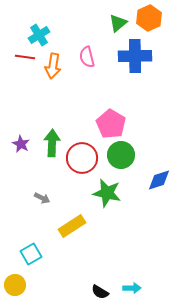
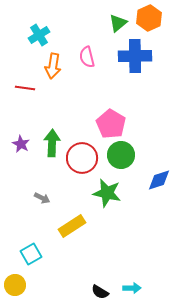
red line: moved 31 px down
